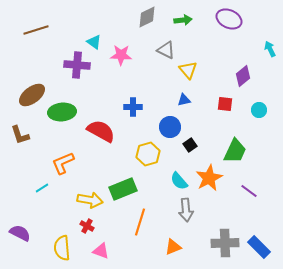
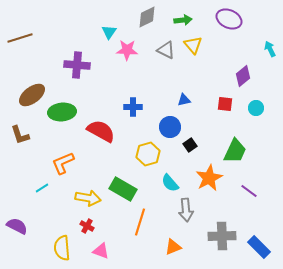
brown line: moved 16 px left, 8 px down
cyan triangle: moved 15 px right, 10 px up; rotated 28 degrees clockwise
pink star: moved 6 px right, 5 px up
yellow triangle: moved 5 px right, 25 px up
cyan circle: moved 3 px left, 2 px up
cyan semicircle: moved 9 px left, 2 px down
green rectangle: rotated 52 degrees clockwise
yellow arrow: moved 2 px left, 2 px up
purple semicircle: moved 3 px left, 7 px up
gray cross: moved 3 px left, 7 px up
